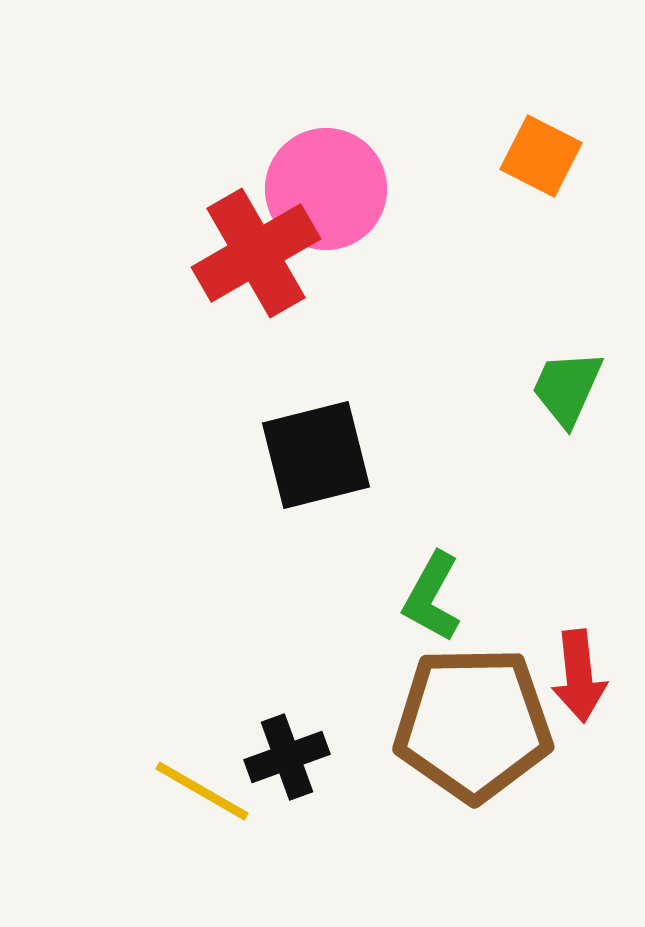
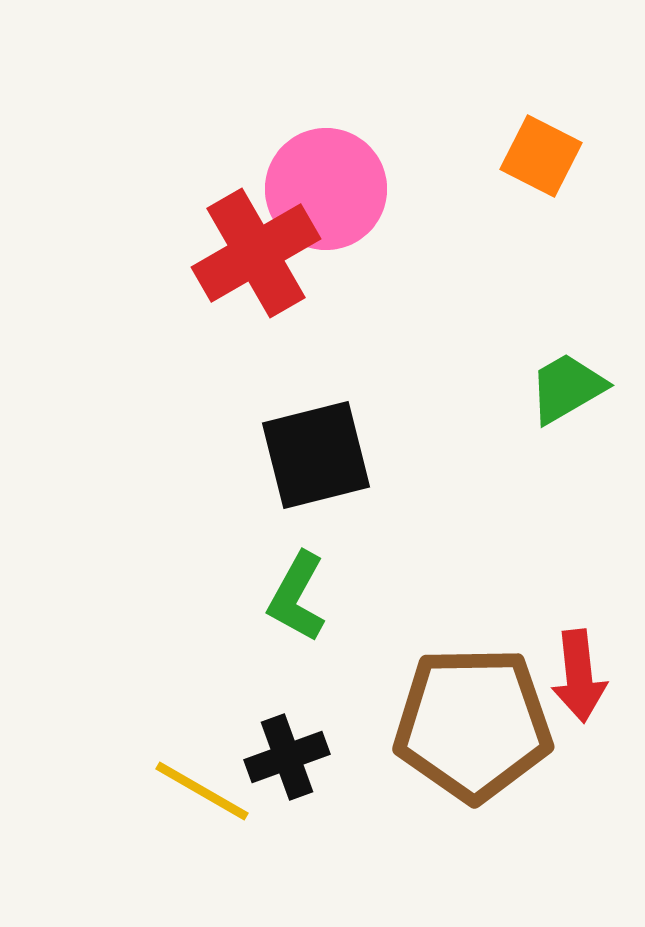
green trapezoid: rotated 36 degrees clockwise
green L-shape: moved 135 px left
